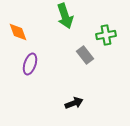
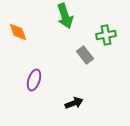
purple ellipse: moved 4 px right, 16 px down
